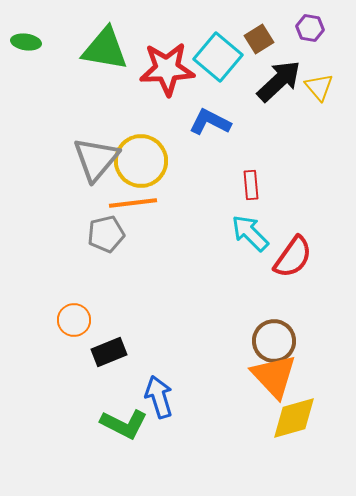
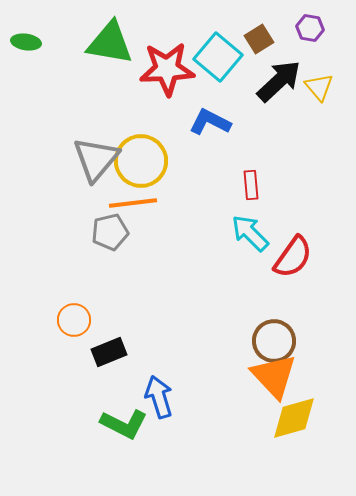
green triangle: moved 5 px right, 6 px up
gray pentagon: moved 4 px right, 2 px up
